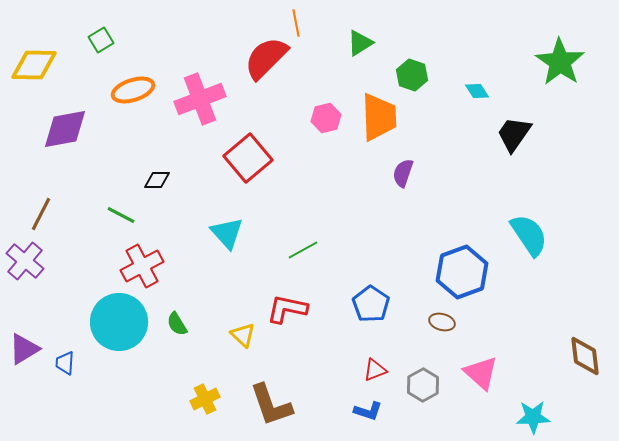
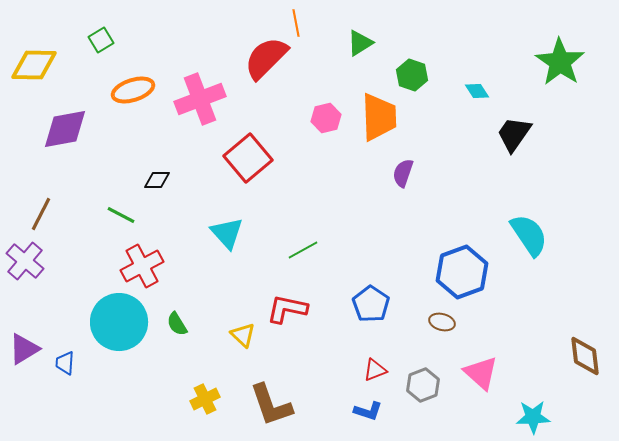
gray hexagon at (423, 385): rotated 8 degrees clockwise
